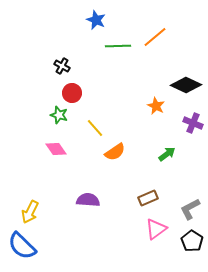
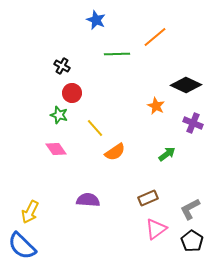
green line: moved 1 px left, 8 px down
